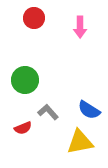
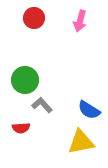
pink arrow: moved 6 px up; rotated 15 degrees clockwise
gray L-shape: moved 6 px left, 7 px up
red semicircle: moved 2 px left; rotated 18 degrees clockwise
yellow triangle: moved 1 px right
